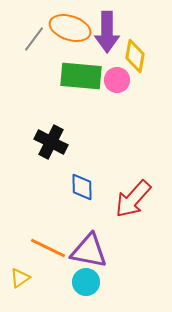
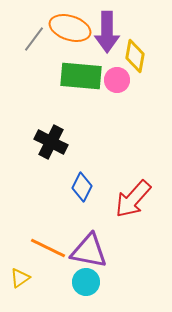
blue diamond: rotated 28 degrees clockwise
